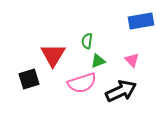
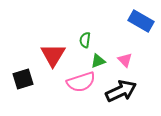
blue rectangle: rotated 40 degrees clockwise
green semicircle: moved 2 px left, 1 px up
pink triangle: moved 7 px left
black square: moved 6 px left
pink semicircle: moved 1 px left, 1 px up
